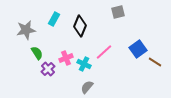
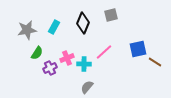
gray square: moved 7 px left, 3 px down
cyan rectangle: moved 8 px down
black diamond: moved 3 px right, 3 px up
gray star: moved 1 px right
blue square: rotated 24 degrees clockwise
green semicircle: rotated 64 degrees clockwise
pink cross: moved 1 px right
cyan cross: rotated 24 degrees counterclockwise
purple cross: moved 2 px right, 1 px up; rotated 16 degrees clockwise
